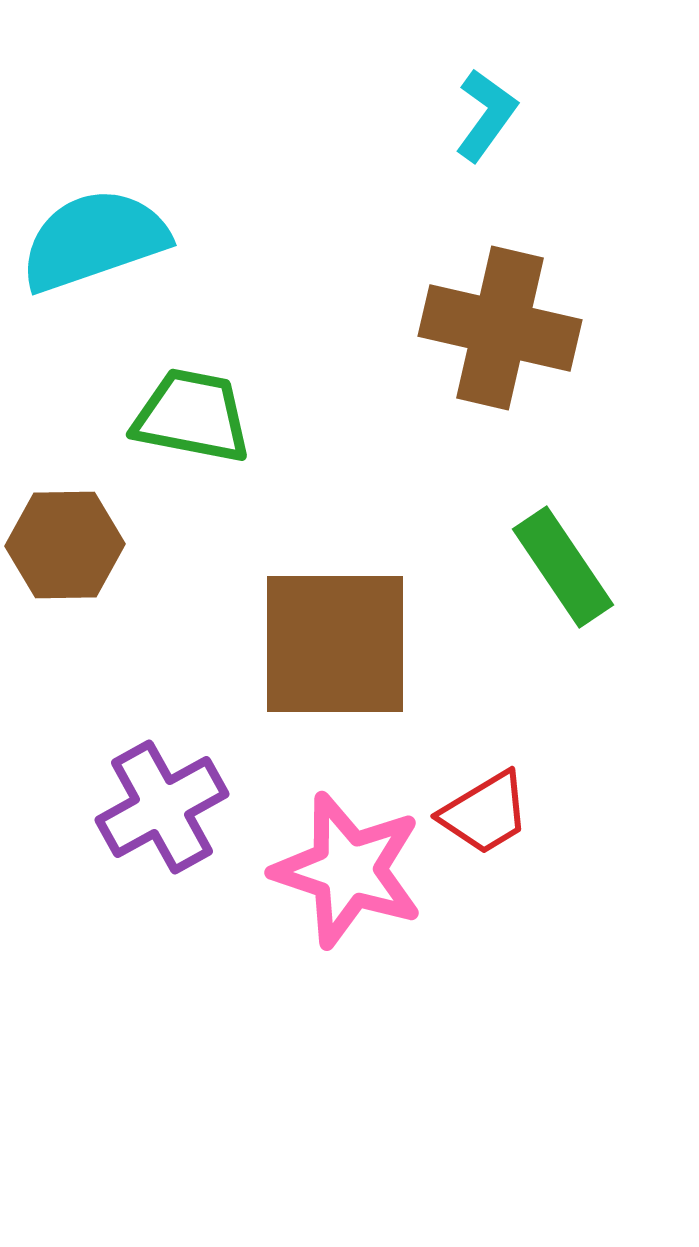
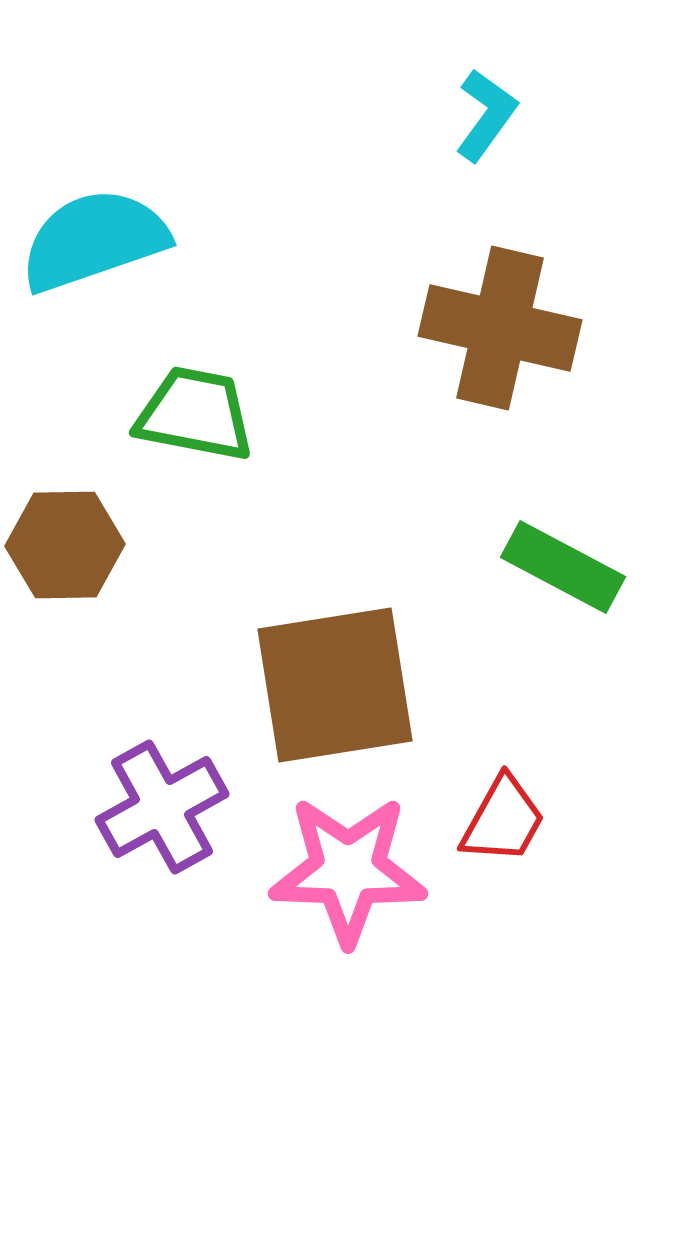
green trapezoid: moved 3 px right, 2 px up
green rectangle: rotated 28 degrees counterclockwise
brown square: moved 41 px down; rotated 9 degrees counterclockwise
red trapezoid: moved 18 px right, 7 px down; rotated 30 degrees counterclockwise
pink star: rotated 16 degrees counterclockwise
